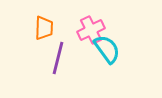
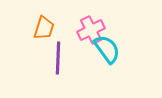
orange trapezoid: rotated 15 degrees clockwise
purple line: rotated 12 degrees counterclockwise
